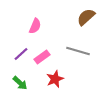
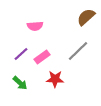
pink semicircle: rotated 63 degrees clockwise
gray line: rotated 60 degrees counterclockwise
red star: rotated 24 degrees clockwise
